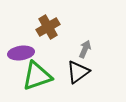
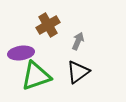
brown cross: moved 2 px up
gray arrow: moved 7 px left, 8 px up
green triangle: moved 1 px left
